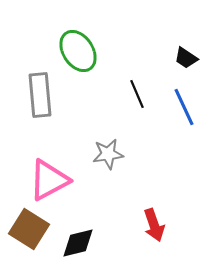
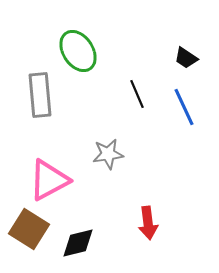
red arrow: moved 6 px left, 2 px up; rotated 12 degrees clockwise
